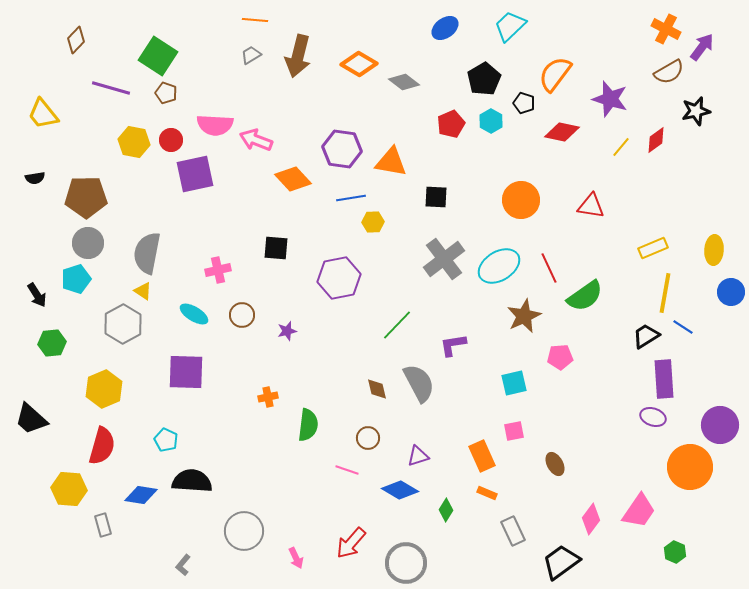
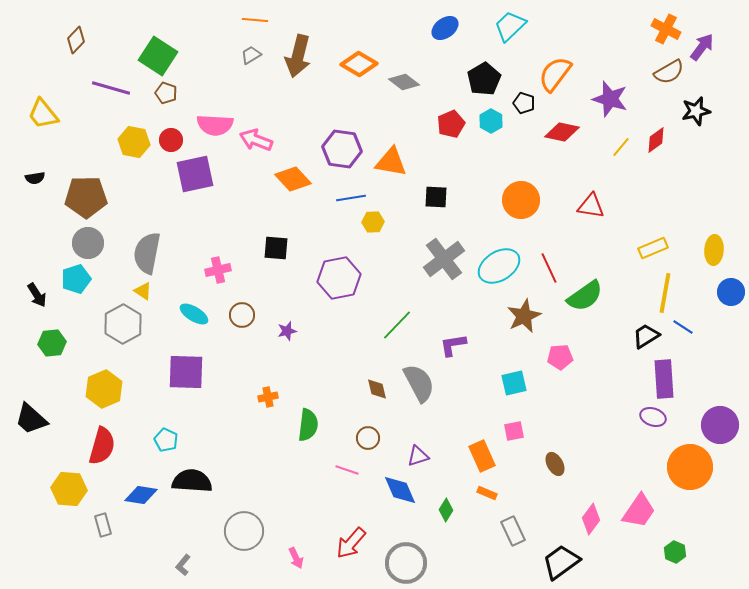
blue diamond at (400, 490): rotated 36 degrees clockwise
